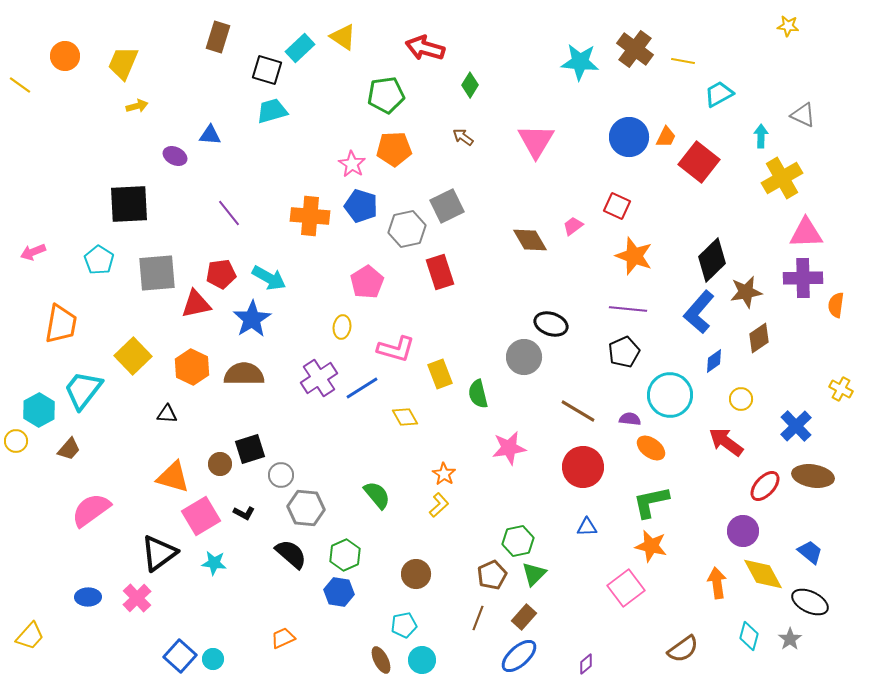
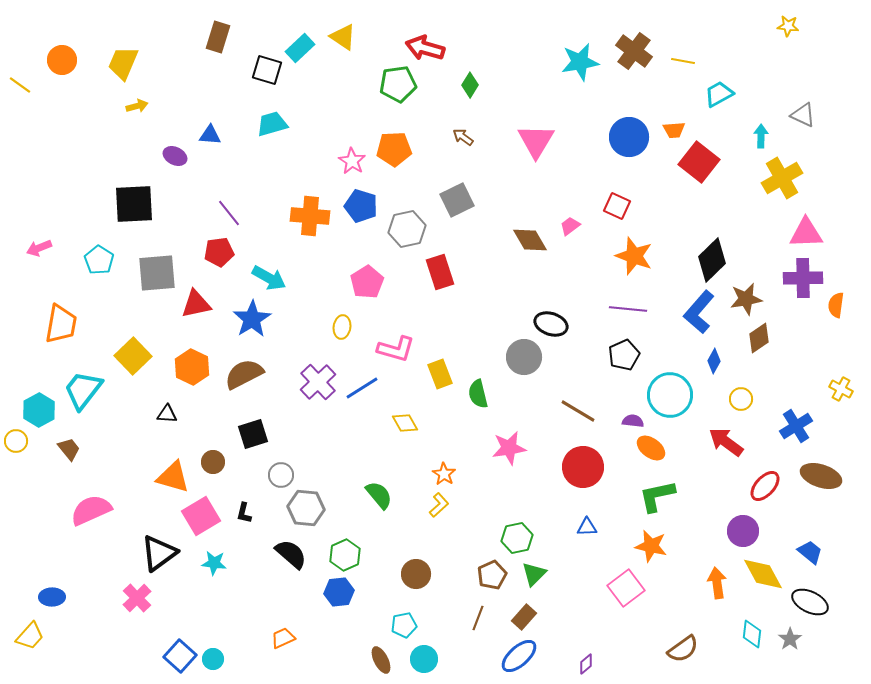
brown cross at (635, 49): moved 1 px left, 2 px down
orange circle at (65, 56): moved 3 px left, 4 px down
cyan star at (580, 62): rotated 15 degrees counterclockwise
green pentagon at (386, 95): moved 12 px right, 11 px up
cyan trapezoid at (272, 111): moved 13 px down
orange trapezoid at (666, 137): moved 8 px right, 7 px up; rotated 60 degrees clockwise
pink star at (352, 164): moved 3 px up
black square at (129, 204): moved 5 px right
gray square at (447, 206): moved 10 px right, 6 px up
pink trapezoid at (573, 226): moved 3 px left
pink arrow at (33, 252): moved 6 px right, 4 px up
red pentagon at (221, 274): moved 2 px left, 22 px up
brown star at (746, 292): moved 7 px down
black pentagon at (624, 352): moved 3 px down
blue diamond at (714, 361): rotated 25 degrees counterclockwise
brown semicircle at (244, 374): rotated 27 degrees counterclockwise
purple cross at (319, 378): moved 1 px left, 4 px down; rotated 9 degrees counterclockwise
yellow diamond at (405, 417): moved 6 px down
purple semicircle at (630, 419): moved 3 px right, 2 px down
blue cross at (796, 426): rotated 12 degrees clockwise
brown trapezoid at (69, 449): rotated 80 degrees counterclockwise
black square at (250, 449): moved 3 px right, 15 px up
brown circle at (220, 464): moved 7 px left, 2 px up
brown ellipse at (813, 476): moved 8 px right; rotated 9 degrees clockwise
green semicircle at (377, 495): moved 2 px right
green L-shape at (651, 502): moved 6 px right, 6 px up
pink semicircle at (91, 510): rotated 12 degrees clockwise
black L-shape at (244, 513): rotated 75 degrees clockwise
green hexagon at (518, 541): moved 1 px left, 3 px up
blue hexagon at (339, 592): rotated 16 degrees counterclockwise
blue ellipse at (88, 597): moved 36 px left
cyan diamond at (749, 636): moved 3 px right, 2 px up; rotated 8 degrees counterclockwise
cyan circle at (422, 660): moved 2 px right, 1 px up
